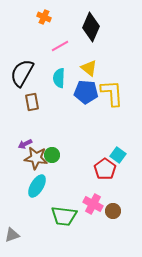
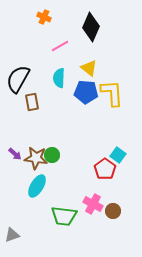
black semicircle: moved 4 px left, 6 px down
purple arrow: moved 10 px left, 10 px down; rotated 112 degrees counterclockwise
